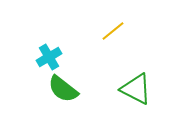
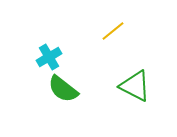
green triangle: moved 1 px left, 3 px up
